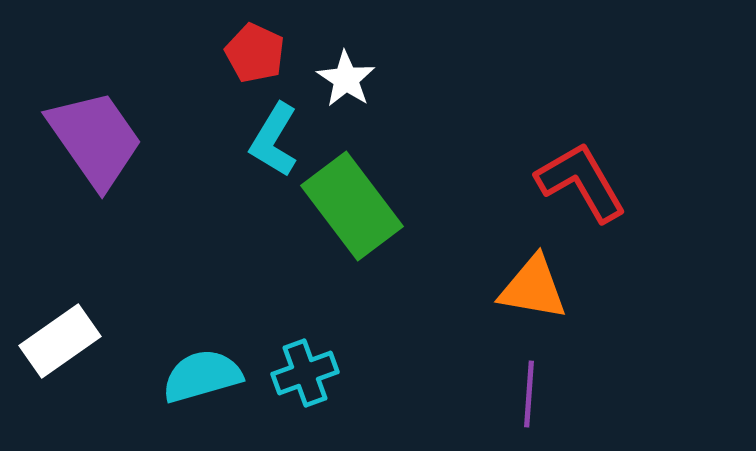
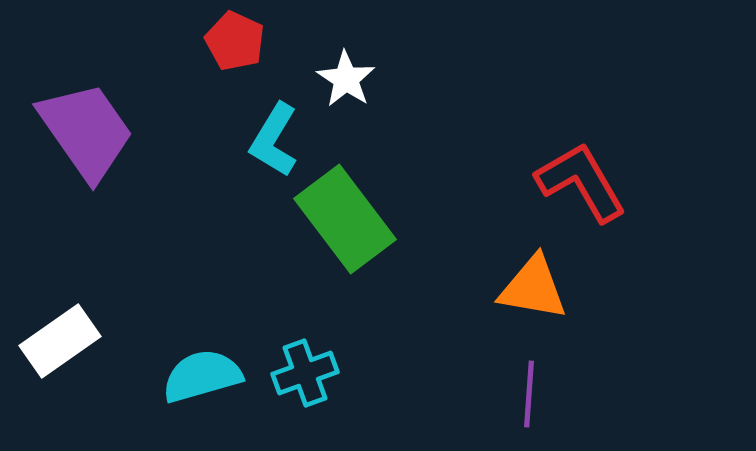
red pentagon: moved 20 px left, 12 px up
purple trapezoid: moved 9 px left, 8 px up
green rectangle: moved 7 px left, 13 px down
